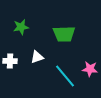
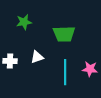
green star: moved 3 px right, 5 px up
cyan line: moved 4 px up; rotated 40 degrees clockwise
